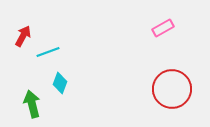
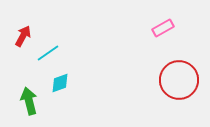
cyan line: moved 1 px down; rotated 15 degrees counterclockwise
cyan diamond: rotated 50 degrees clockwise
red circle: moved 7 px right, 9 px up
green arrow: moved 3 px left, 3 px up
